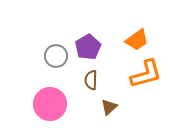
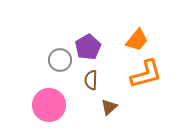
orange trapezoid: rotated 15 degrees counterclockwise
gray circle: moved 4 px right, 4 px down
pink circle: moved 1 px left, 1 px down
